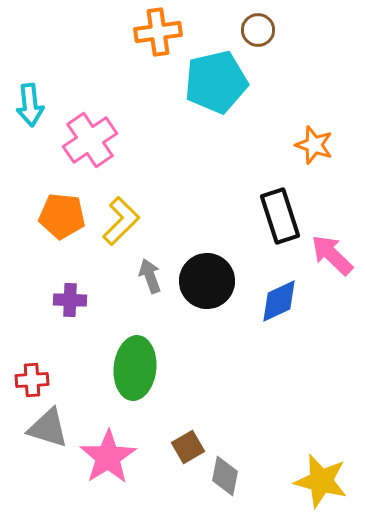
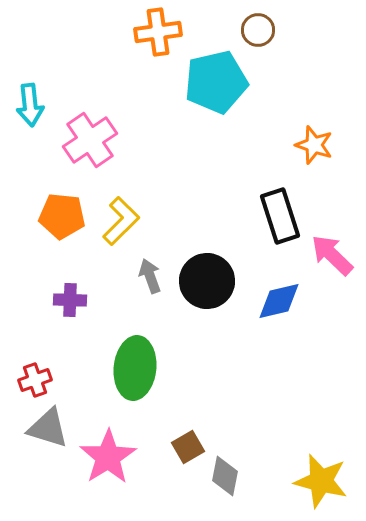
blue diamond: rotated 12 degrees clockwise
red cross: moved 3 px right; rotated 16 degrees counterclockwise
